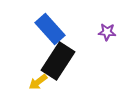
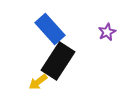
purple star: rotated 30 degrees counterclockwise
